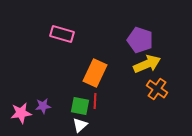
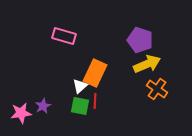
pink rectangle: moved 2 px right, 2 px down
purple star: rotated 21 degrees counterclockwise
white triangle: moved 39 px up
